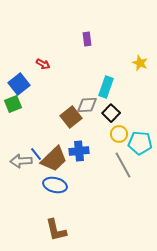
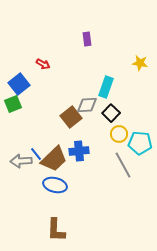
yellow star: rotated 14 degrees counterclockwise
brown L-shape: rotated 15 degrees clockwise
